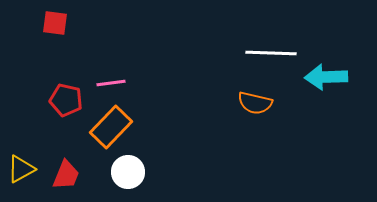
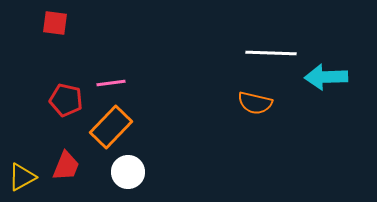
yellow triangle: moved 1 px right, 8 px down
red trapezoid: moved 9 px up
